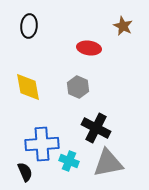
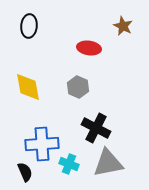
cyan cross: moved 3 px down
